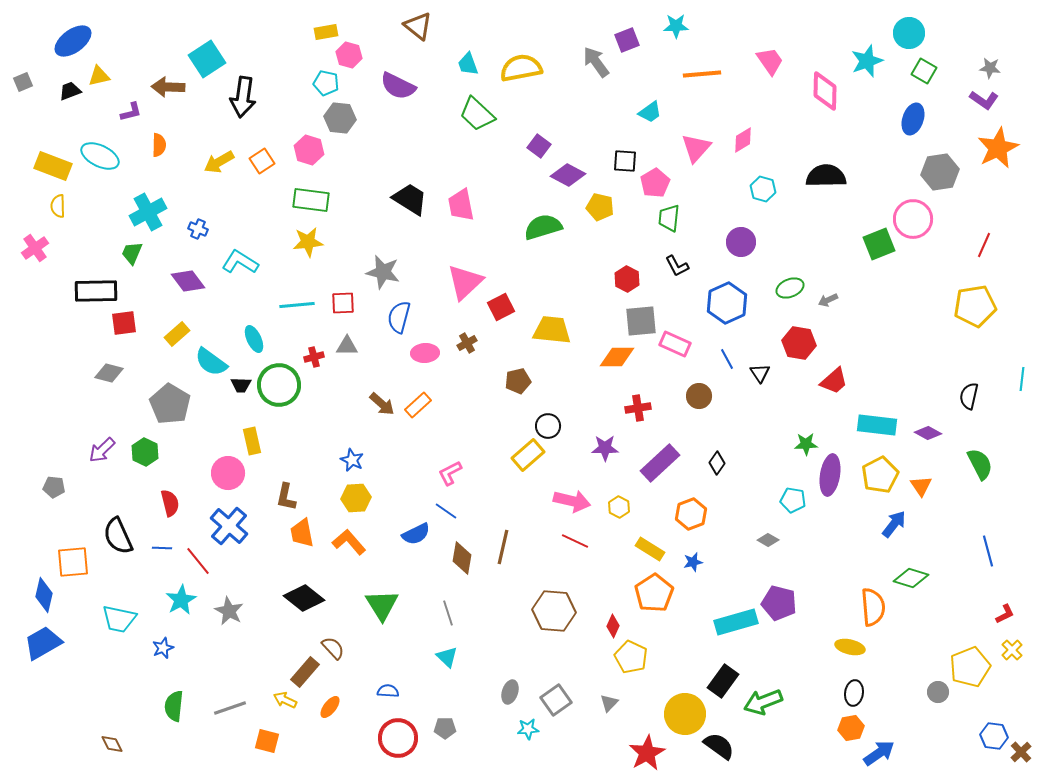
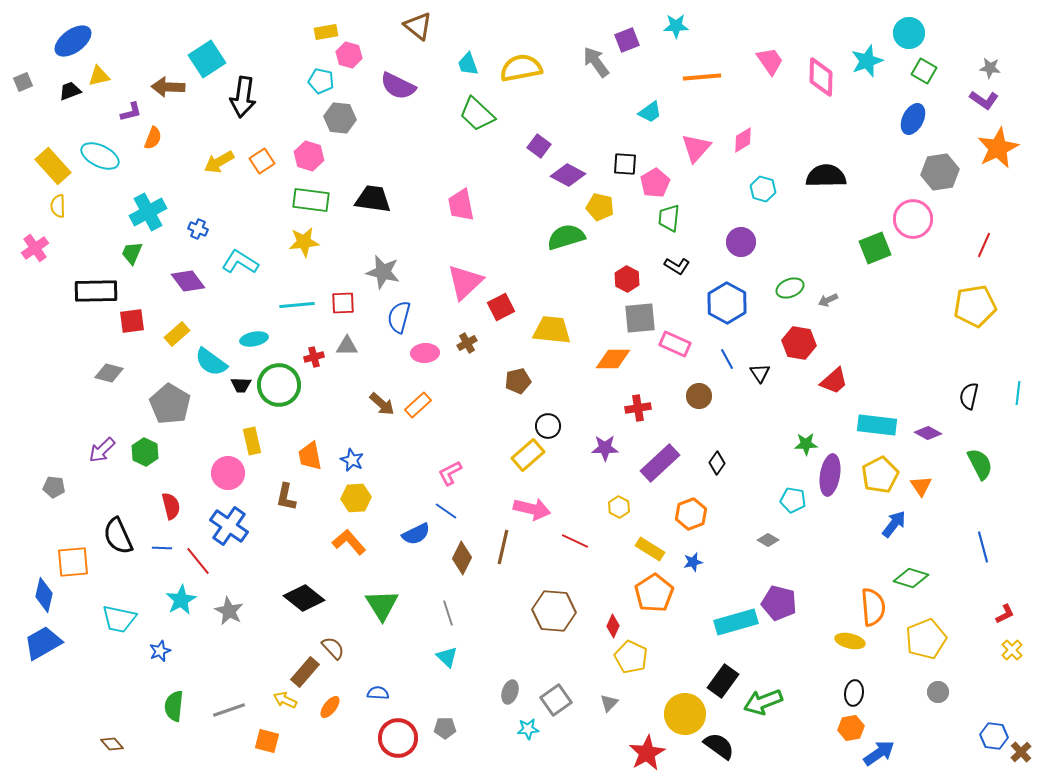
orange line at (702, 74): moved 3 px down
cyan pentagon at (326, 83): moved 5 px left, 2 px up
pink diamond at (825, 91): moved 4 px left, 14 px up
blue ellipse at (913, 119): rotated 8 degrees clockwise
orange semicircle at (159, 145): moved 6 px left, 7 px up; rotated 20 degrees clockwise
pink hexagon at (309, 150): moved 6 px down
black square at (625, 161): moved 3 px down
yellow rectangle at (53, 166): rotated 27 degrees clockwise
black trapezoid at (410, 199): moved 37 px left; rotated 24 degrees counterclockwise
green semicircle at (543, 227): moved 23 px right, 10 px down
yellow star at (308, 242): moved 4 px left
green square at (879, 244): moved 4 px left, 4 px down
black L-shape at (677, 266): rotated 30 degrees counterclockwise
blue hexagon at (727, 303): rotated 6 degrees counterclockwise
gray square at (641, 321): moved 1 px left, 3 px up
red square at (124, 323): moved 8 px right, 2 px up
cyan ellipse at (254, 339): rotated 76 degrees counterclockwise
orange diamond at (617, 357): moved 4 px left, 2 px down
cyan line at (1022, 379): moved 4 px left, 14 px down
pink arrow at (572, 501): moved 40 px left, 8 px down
red semicircle at (170, 503): moved 1 px right, 3 px down
blue cross at (229, 526): rotated 6 degrees counterclockwise
orange trapezoid at (302, 533): moved 8 px right, 77 px up
blue line at (988, 551): moved 5 px left, 4 px up
brown diamond at (462, 558): rotated 16 degrees clockwise
yellow ellipse at (850, 647): moved 6 px up
blue star at (163, 648): moved 3 px left, 3 px down
yellow pentagon at (970, 667): moved 44 px left, 28 px up
blue semicircle at (388, 691): moved 10 px left, 2 px down
gray line at (230, 708): moved 1 px left, 2 px down
brown diamond at (112, 744): rotated 15 degrees counterclockwise
